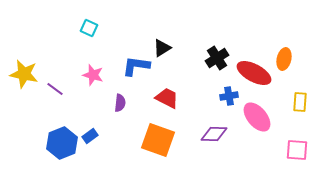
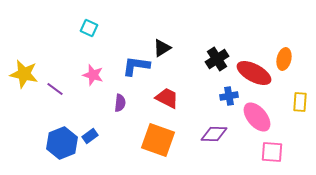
black cross: moved 1 px down
pink square: moved 25 px left, 2 px down
